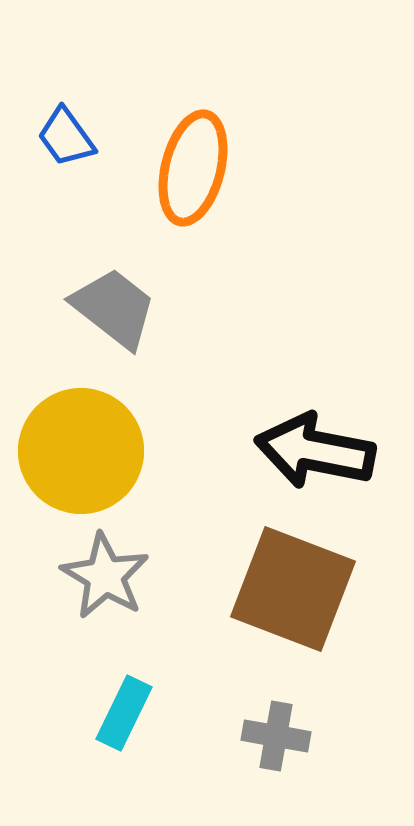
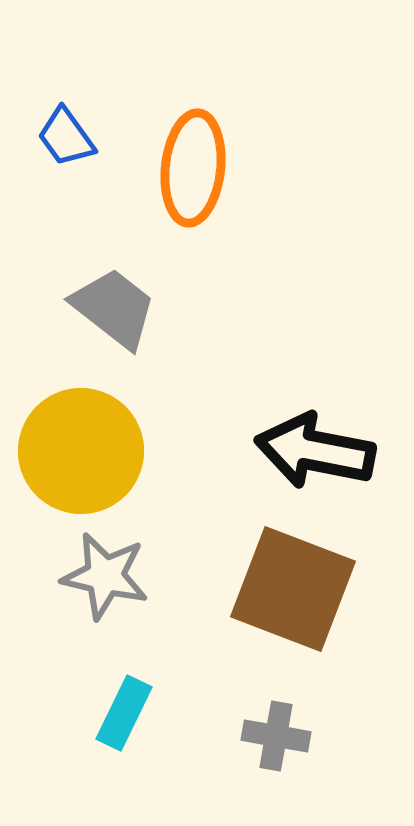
orange ellipse: rotated 8 degrees counterclockwise
gray star: rotated 18 degrees counterclockwise
